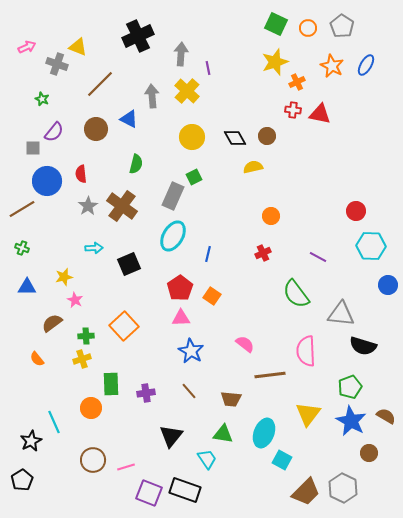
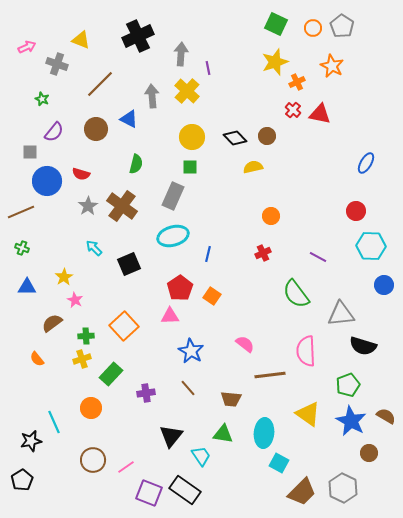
orange circle at (308, 28): moved 5 px right
yellow triangle at (78, 47): moved 3 px right, 7 px up
blue ellipse at (366, 65): moved 98 px down
red cross at (293, 110): rotated 35 degrees clockwise
black diamond at (235, 138): rotated 15 degrees counterclockwise
gray square at (33, 148): moved 3 px left, 4 px down
red semicircle at (81, 174): rotated 66 degrees counterclockwise
green square at (194, 177): moved 4 px left, 10 px up; rotated 28 degrees clockwise
brown line at (22, 209): moved 1 px left, 3 px down; rotated 8 degrees clockwise
cyan ellipse at (173, 236): rotated 44 degrees clockwise
cyan arrow at (94, 248): rotated 132 degrees counterclockwise
yellow star at (64, 277): rotated 18 degrees counterclockwise
blue circle at (388, 285): moved 4 px left
gray triangle at (341, 314): rotated 12 degrees counterclockwise
pink triangle at (181, 318): moved 11 px left, 2 px up
green rectangle at (111, 384): moved 10 px up; rotated 45 degrees clockwise
green pentagon at (350, 387): moved 2 px left, 2 px up
brown line at (189, 391): moved 1 px left, 3 px up
yellow triangle at (308, 414): rotated 32 degrees counterclockwise
cyan ellipse at (264, 433): rotated 16 degrees counterclockwise
black star at (31, 441): rotated 15 degrees clockwise
cyan trapezoid at (207, 459): moved 6 px left, 3 px up
cyan square at (282, 460): moved 3 px left, 3 px down
pink line at (126, 467): rotated 18 degrees counterclockwise
black rectangle at (185, 490): rotated 16 degrees clockwise
brown trapezoid at (306, 492): moved 4 px left
